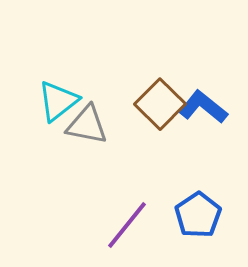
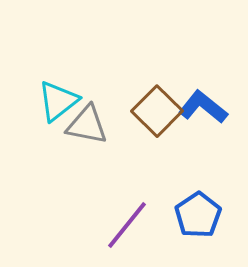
brown square: moved 3 px left, 7 px down
